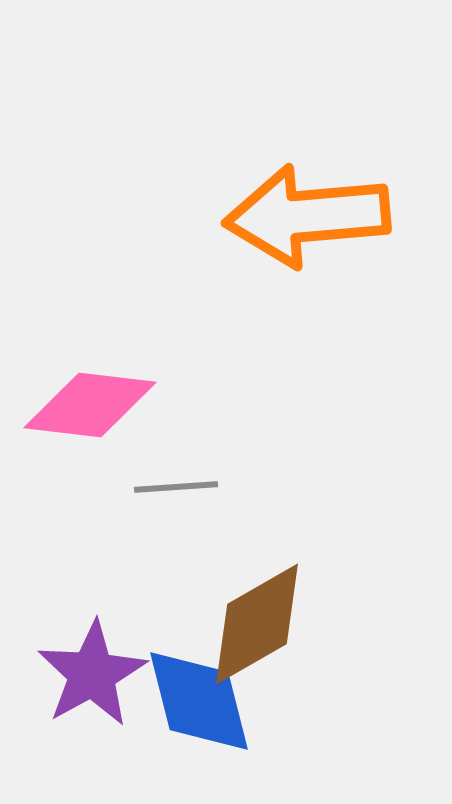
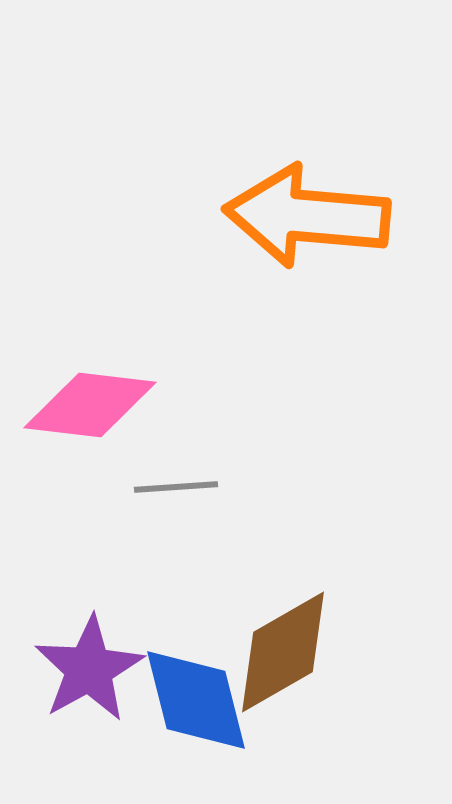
orange arrow: rotated 10 degrees clockwise
brown diamond: moved 26 px right, 28 px down
purple star: moved 3 px left, 5 px up
blue diamond: moved 3 px left, 1 px up
